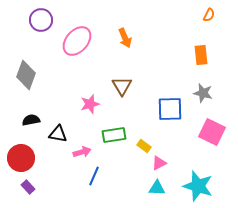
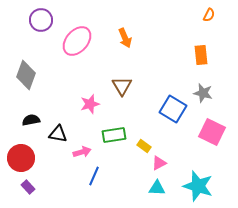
blue square: moved 3 px right; rotated 32 degrees clockwise
